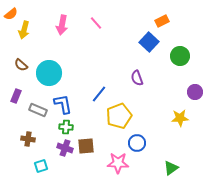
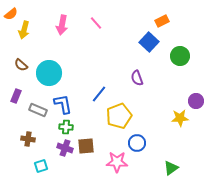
purple circle: moved 1 px right, 9 px down
pink star: moved 1 px left, 1 px up
